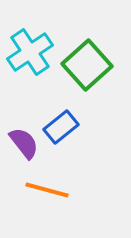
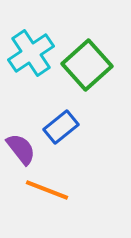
cyan cross: moved 1 px right, 1 px down
purple semicircle: moved 3 px left, 6 px down
orange line: rotated 6 degrees clockwise
